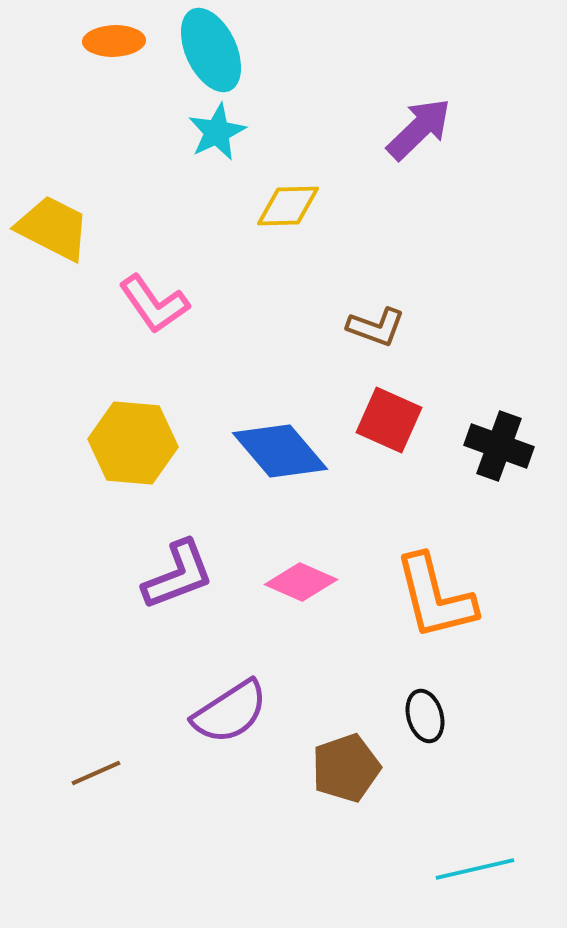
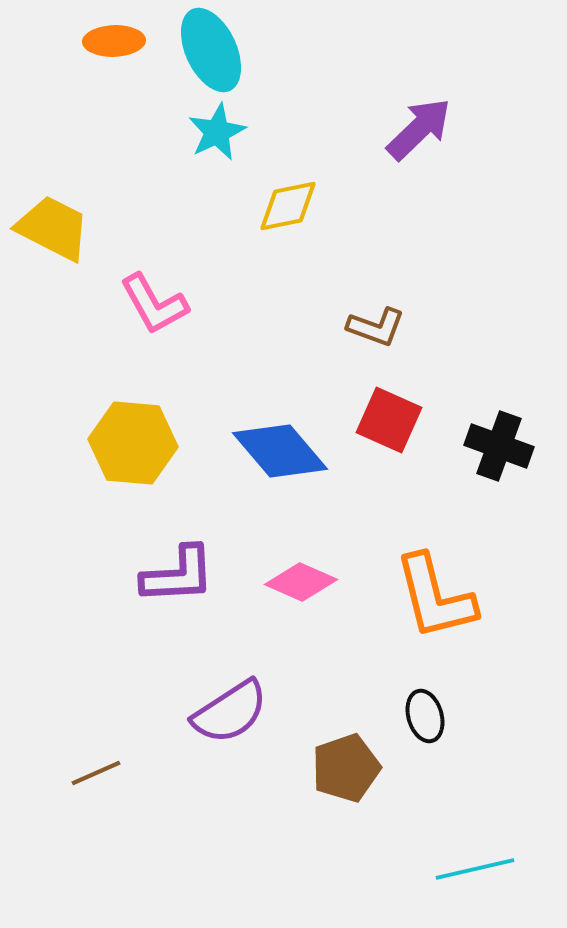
yellow diamond: rotated 10 degrees counterclockwise
pink L-shape: rotated 6 degrees clockwise
purple L-shape: rotated 18 degrees clockwise
